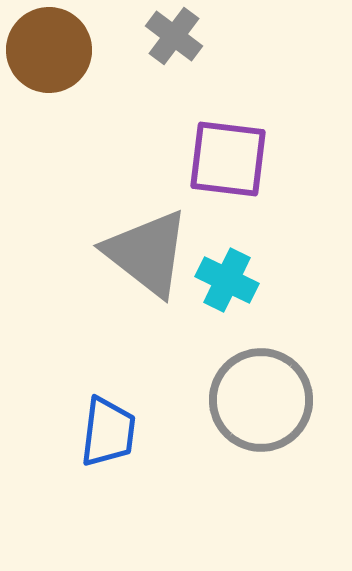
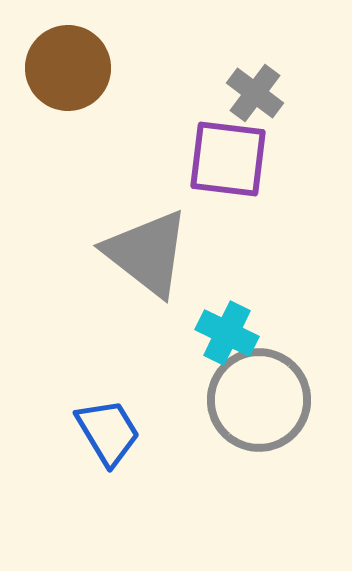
gray cross: moved 81 px right, 57 px down
brown circle: moved 19 px right, 18 px down
cyan cross: moved 53 px down
gray circle: moved 2 px left
blue trapezoid: rotated 38 degrees counterclockwise
